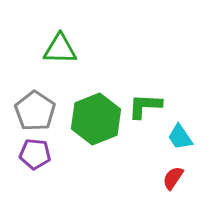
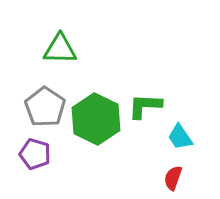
gray pentagon: moved 10 px right, 4 px up
green hexagon: rotated 12 degrees counterclockwise
purple pentagon: rotated 12 degrees clockwise
red semicircle: rotated 15 degrees counterclockwise
